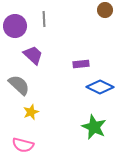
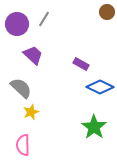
brown circle: moved 2 px right, 2 px down
gray line: rotated 35 degrees clockwise
purple circle: moved 2 px right, 2 px up
purple rectangle: rotated 35 degrees clockwise
gray semicircle: moved 2 px right, 3 px down
green star: rotated 10 degrees clockwise
pink semicircle: rotated 75 degrees clockwise
